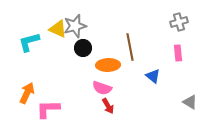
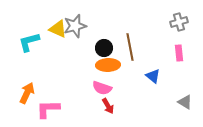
black circle: moved 21 px right
pink rectangle: moved 1 px right
gray triangle: moved 5 px left
